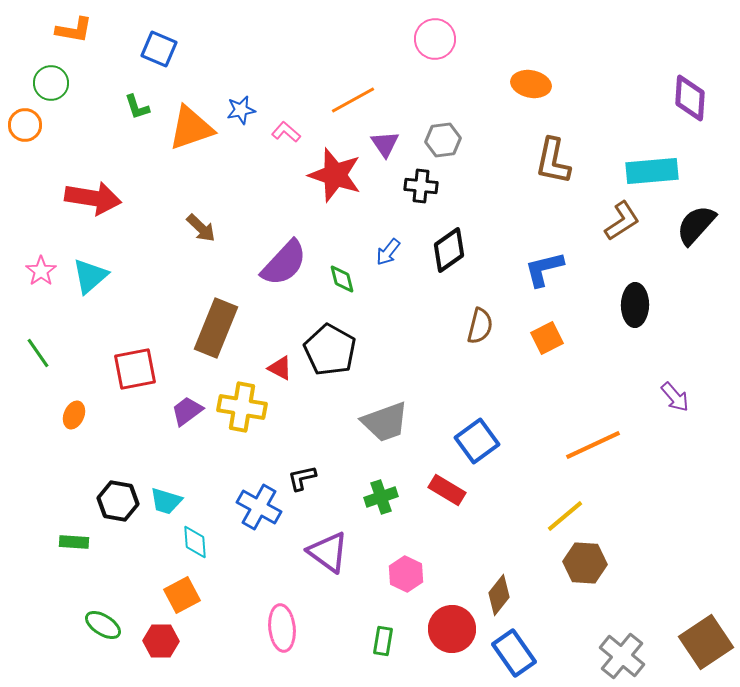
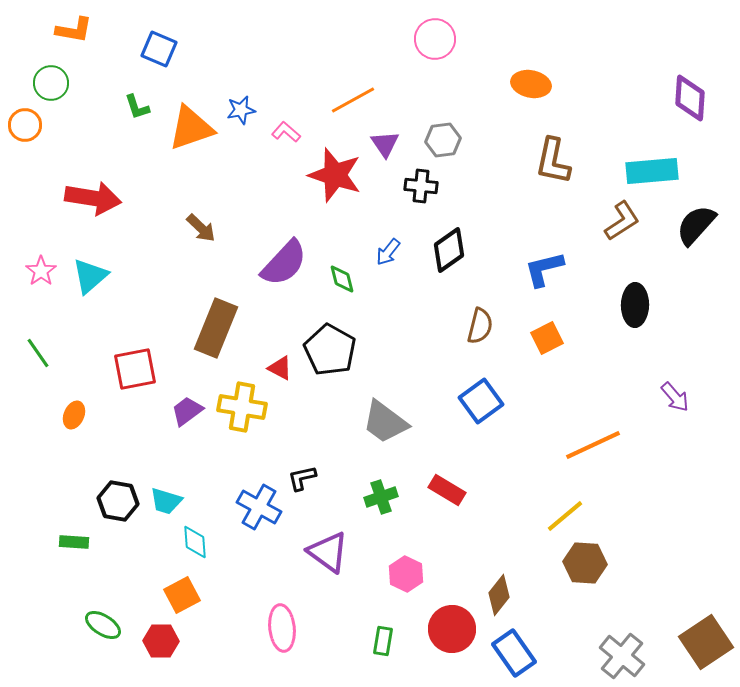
gray trapezoid at (385, 422): rotated 57 degrees clockwise
blue square at (477, 441): moved 4 px right, 40 px up
